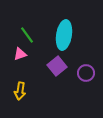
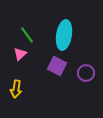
pink triangle: rotated 24 degrees counterclockwise
purple square: rotated 24 degrees counterclockwise
yellow arrow: moved 4 px left, 2 px up
